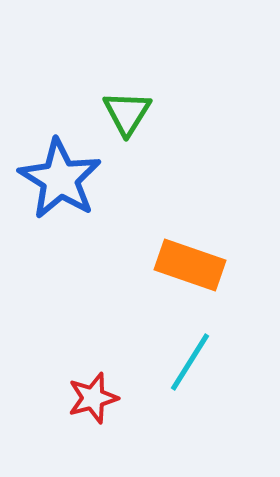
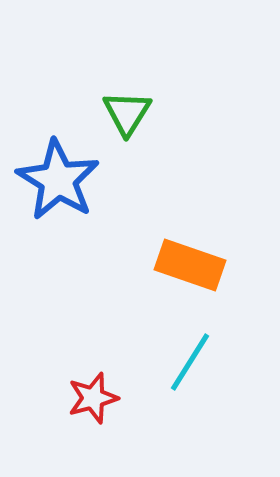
blue star: moved 2 px left, 1 px down
